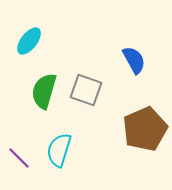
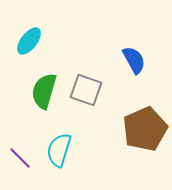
purple line: moved 1 px right
